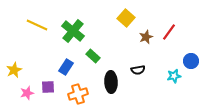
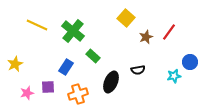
blue circle: moved 1 px left, 1 px down
yellow star: moved 1 px right, 6 px up
black ellipse: rotated 25 degrees clockwise
